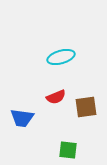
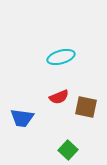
red semicircle: moved 3 px right
brown square: rotated 20 degrees clockwise
green square: rotated 36 degrees clockwise
